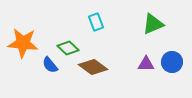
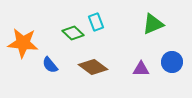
green diamond: moved 5 px right, 15 px up
purple triangle: moved 5 px left, 5 px down
